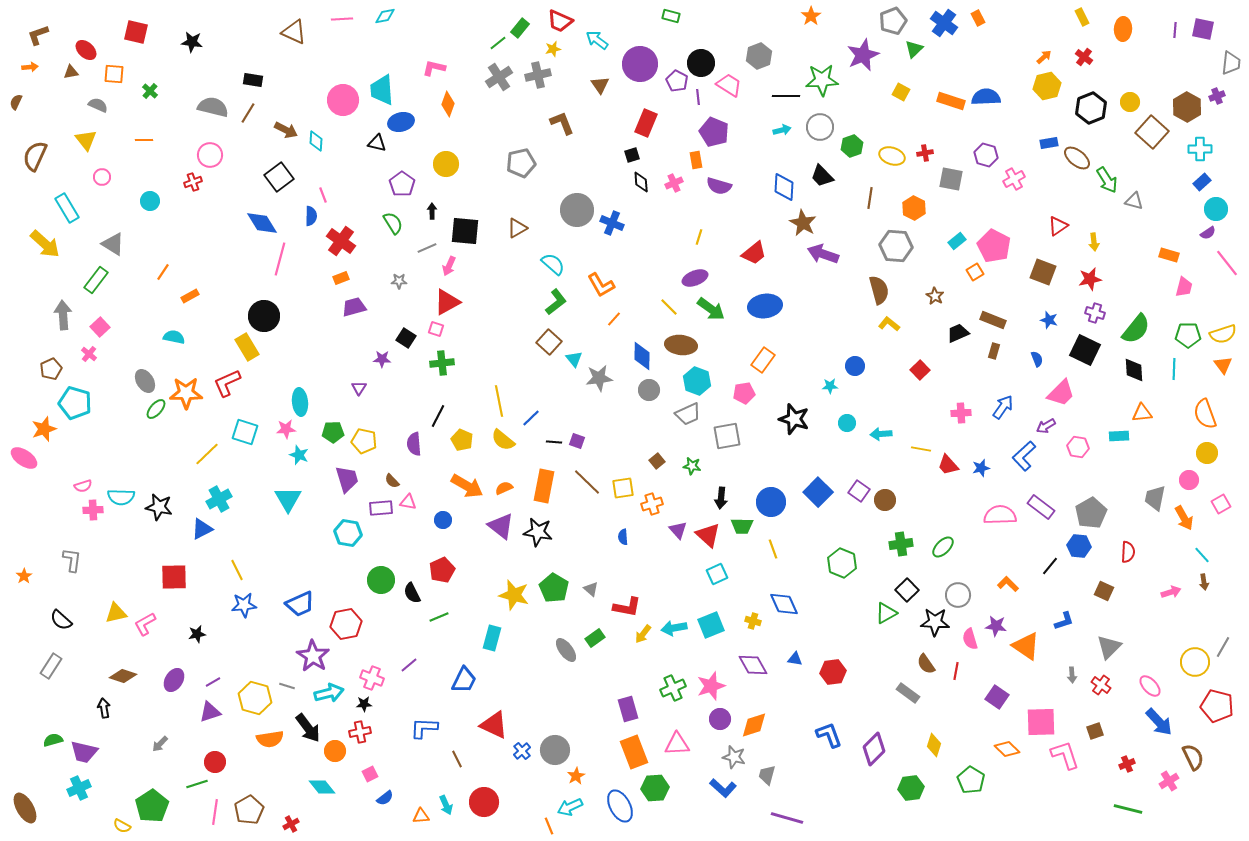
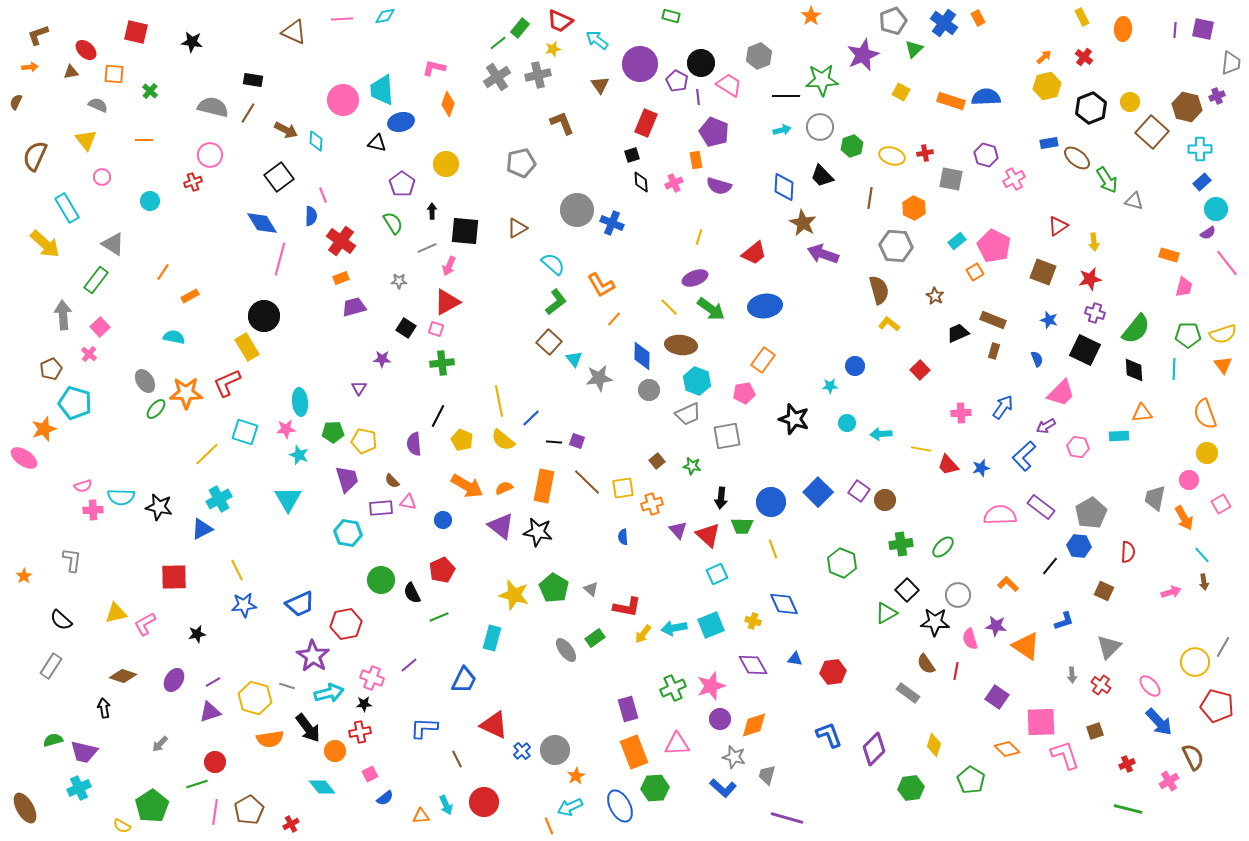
gray cross at (499, 77): moved 2 px left
brown hexagon at (1187, 107): rotated 16 degrees counterclockwise
black square at (406, 338): moved 10 px up
